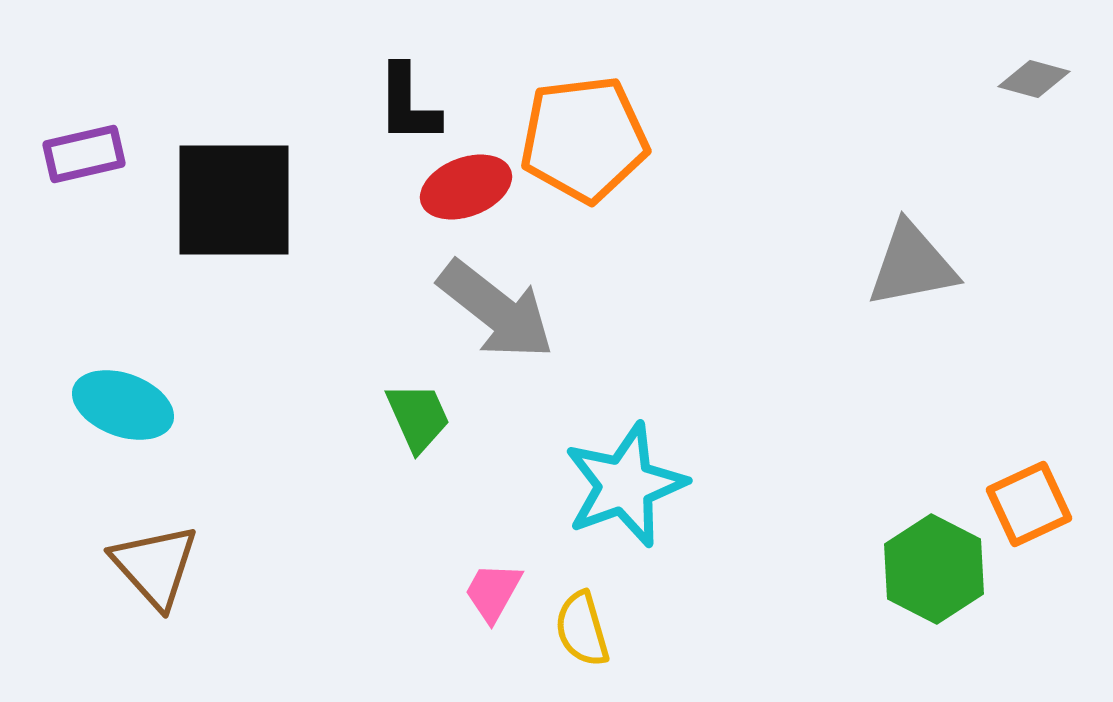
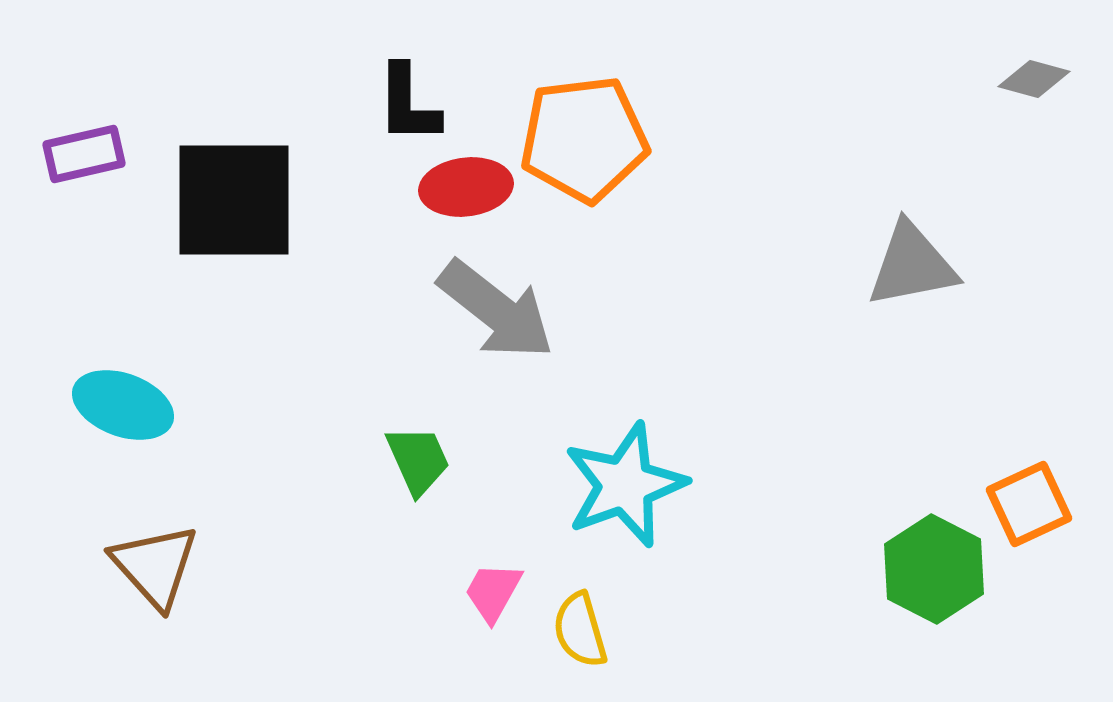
red ellipse: rotated 14 degrees clockwise
green trapezoid: moved 43 px down
yellow semicircle: moved 2 px left, 1 px down
